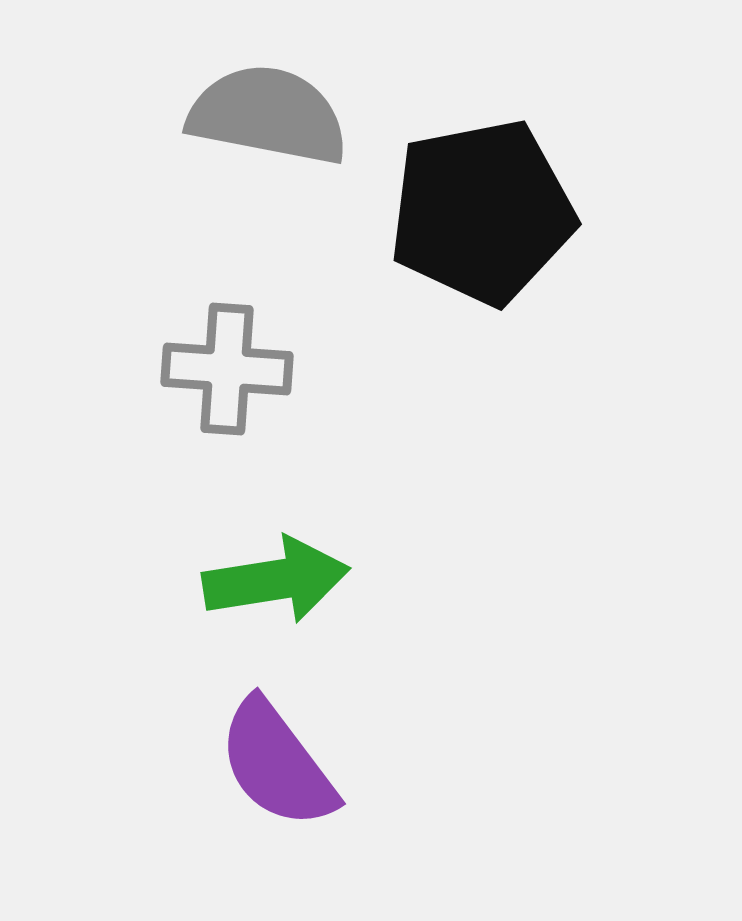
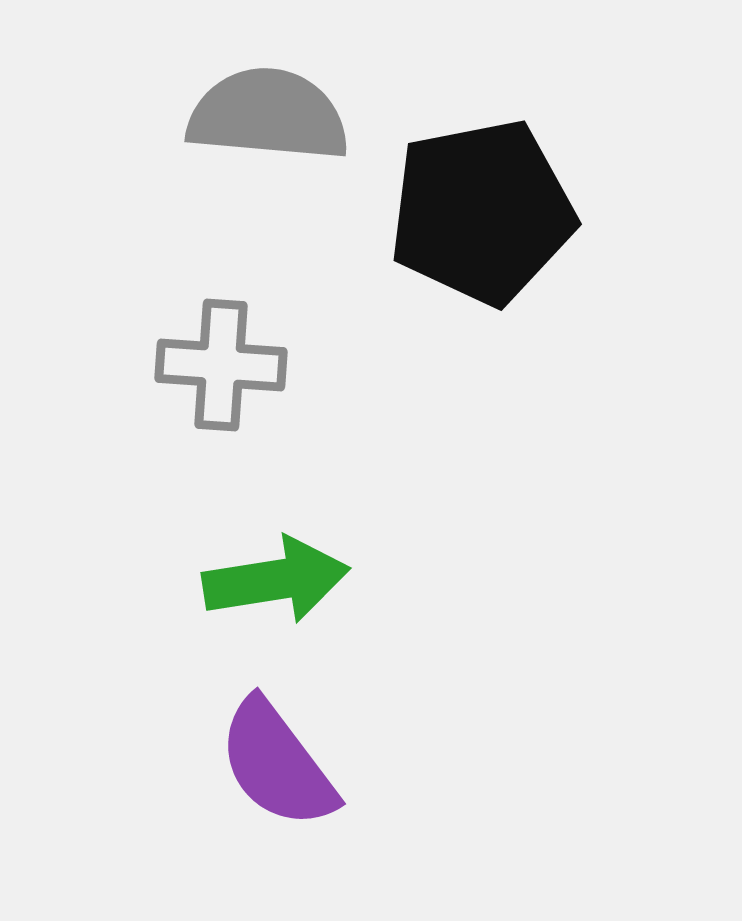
gray semicircle: rotated 6 degrees counterclockwise
gray cross: moved 6 px left, 4 px up
